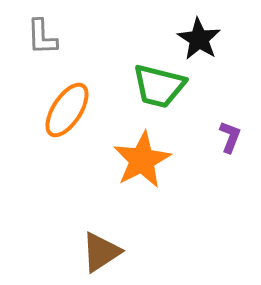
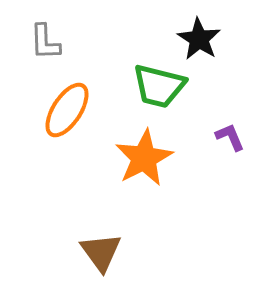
gray L-shape: moved 3 px right, 5 px down
purple L-shape: rotated 44 degrees counterclockwise
orange star: moved 2 px right, 2 px up
brown triangle: rotated 33 degrees counterclockwise
